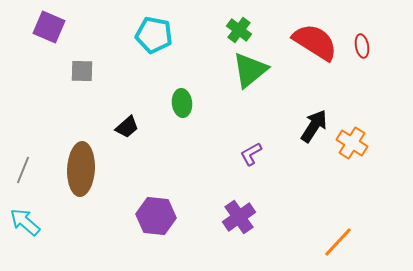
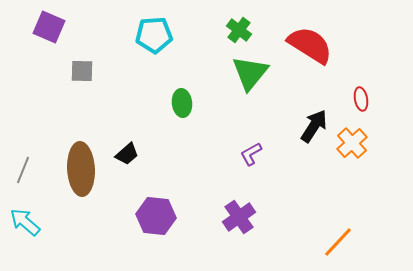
cyan pentagon: rotated 15 degrees counterclockwise
red semicircle: moved 5 px left, 3 px down
red ellipse: moved 1 px left, 53 px down
green triangle: moved 3 px down; rotated 12 degrees counterclockwise
black trapezoid: moved 27 px down
orange cross: rotated 16 degrees clockwise
brown ellipse: rotated 6 degrees counterclockwise
